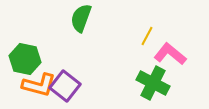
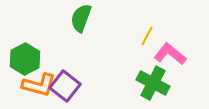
green hexagon: rotated 20 degrees clockwise
